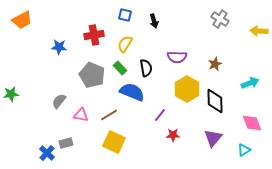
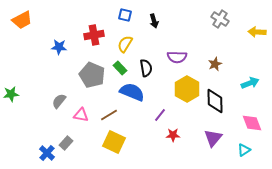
yellow arrow: moved 2 px left, 1 px down
gray rectangle: rotated 32 degrees counterclockwise
